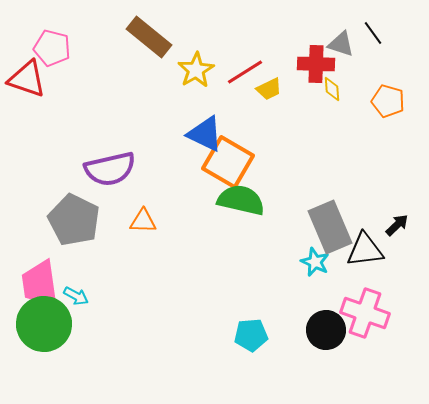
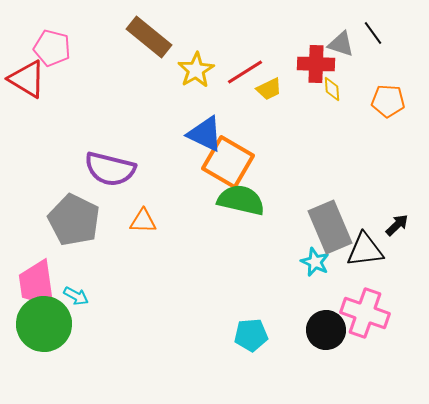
red triangle: rotated 12 degrees clockwise
orange pentagon: rotated 12 degrees counterclockwise
purple semicircle: rotated 27 degrees clockwise
pink trapezoid: moved 3 px left
